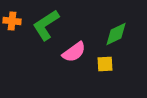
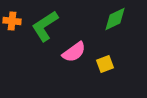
green L-shape: moved 1 px left, 1 px down
green diamond: moved 1 px left, 15 px up
yellow square: rotated 18 degrees counterclockwise
